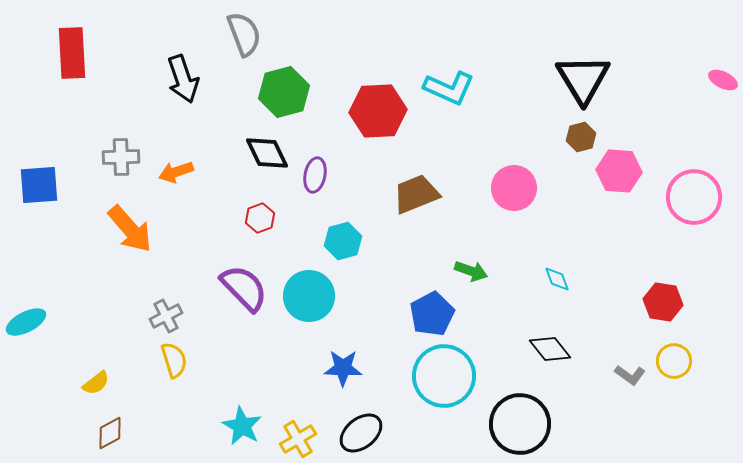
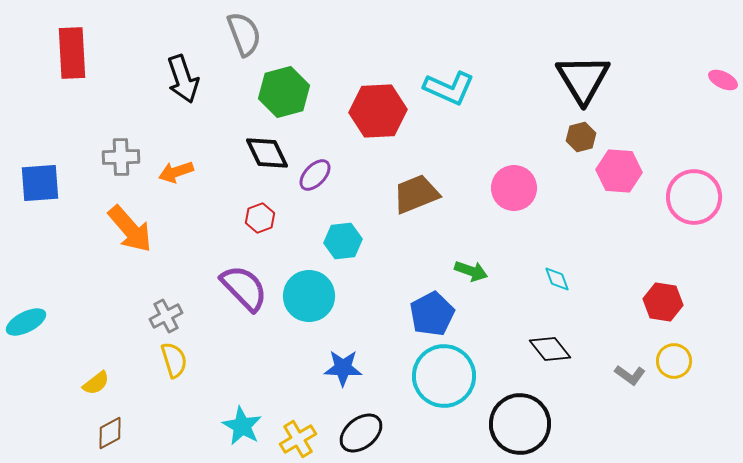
purple ellipse at (315, 175): rotated 32 degrees clockwise
blue square at (39, 185): moved 1 px right, 2 px up
cyan hexagon at (343, 241): rotated 9 degrees clockwise
